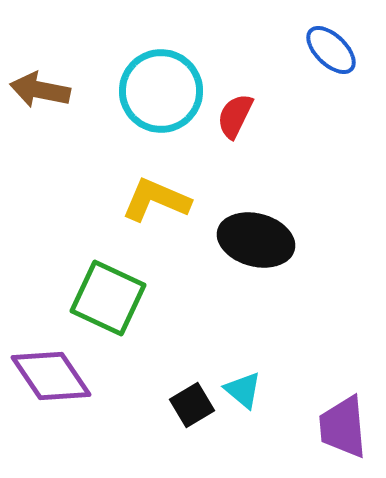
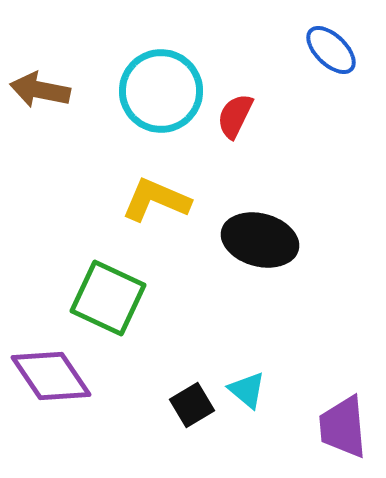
black ellipse: moved 4 px right
cyan triangle: moved 4 px right
